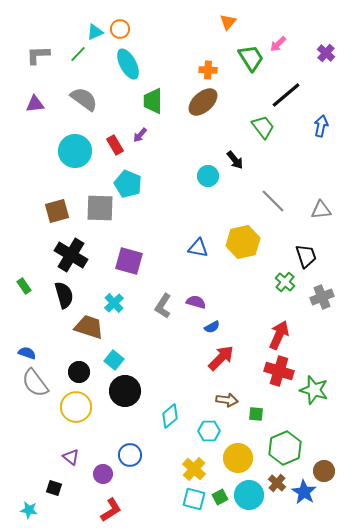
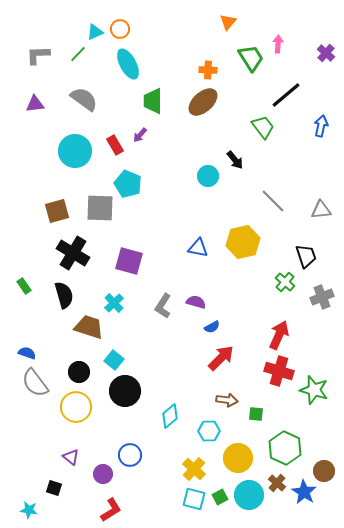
pink arrow at (278, 44): rotated 138 degrees clockwise
black cross at (71, 255): moved 2 px right, 2 px up
green hexagon at (285, 448): rotated 12 degrees counterclockwise
